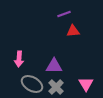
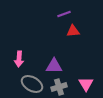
gray cross: moved 3 px right; rotated 28 degrees clockwise
